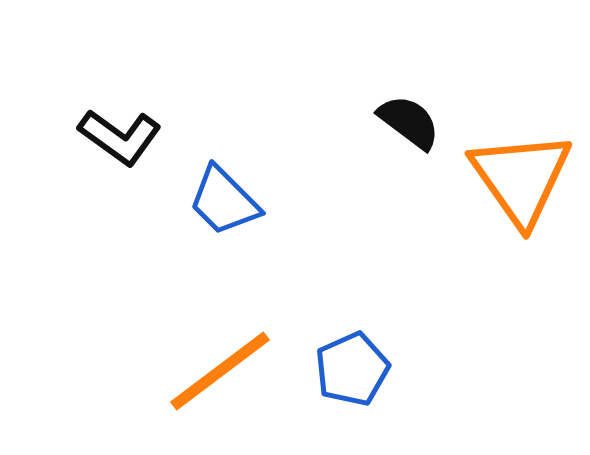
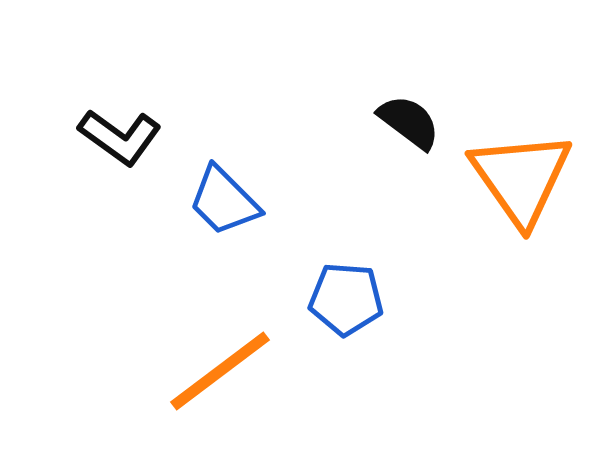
blue pentagon: moved 6 px left, 70 px up; rotated 28 degrees clockwise
